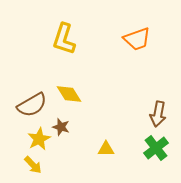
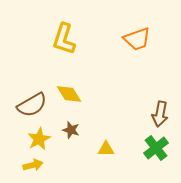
brown arrow: moved 2 px right
brown star: moved 10 px right, 3 px down
yellow arrow: rotated 60 degrees counterclockwise
